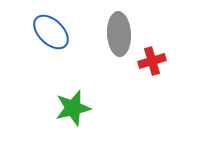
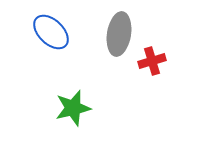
gray ellipse: rotated 12 degrees clockwise
